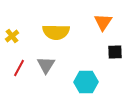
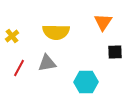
gray triangle: moved 1 px right, 2 px up; rotated 48 degrees clockwise
